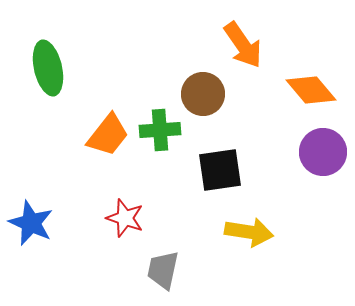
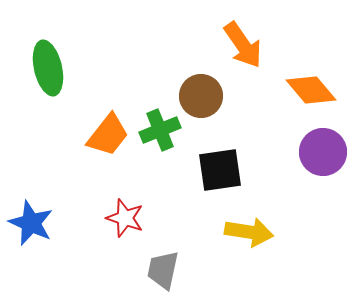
brown circle: moved 2 px left, 2 px down
green cross: rotated 18 degrees counterclockwise
